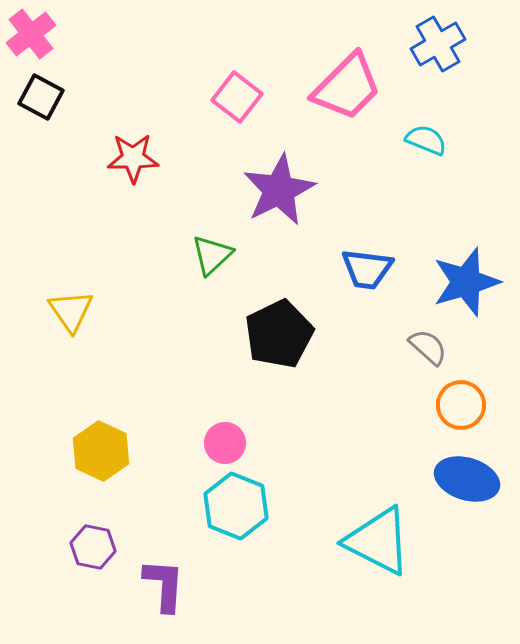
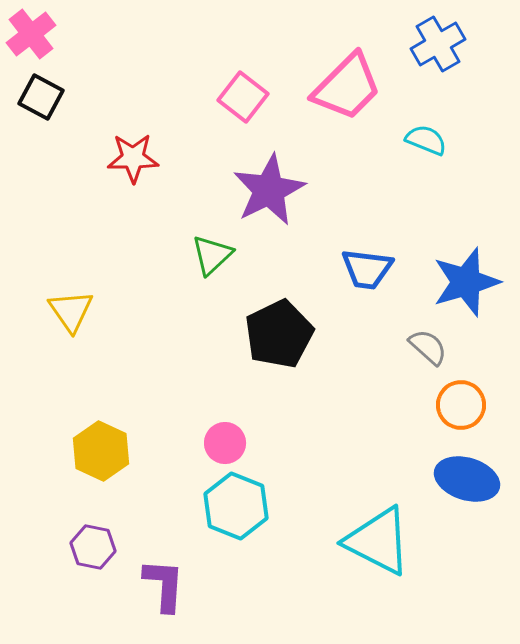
pink square: moved 6 px right
purple star: moved 10 px left
